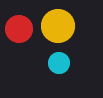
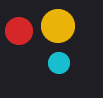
red circle: moved 2 px down
